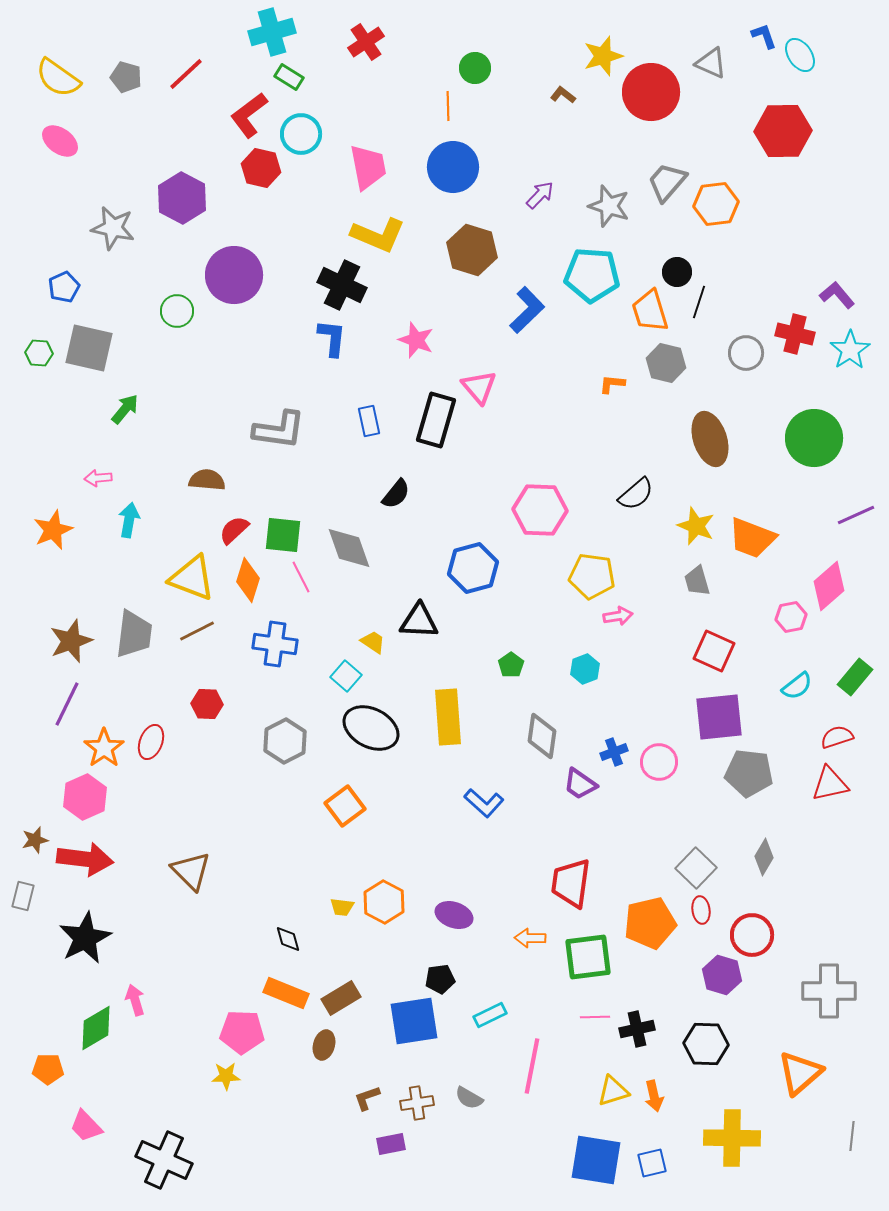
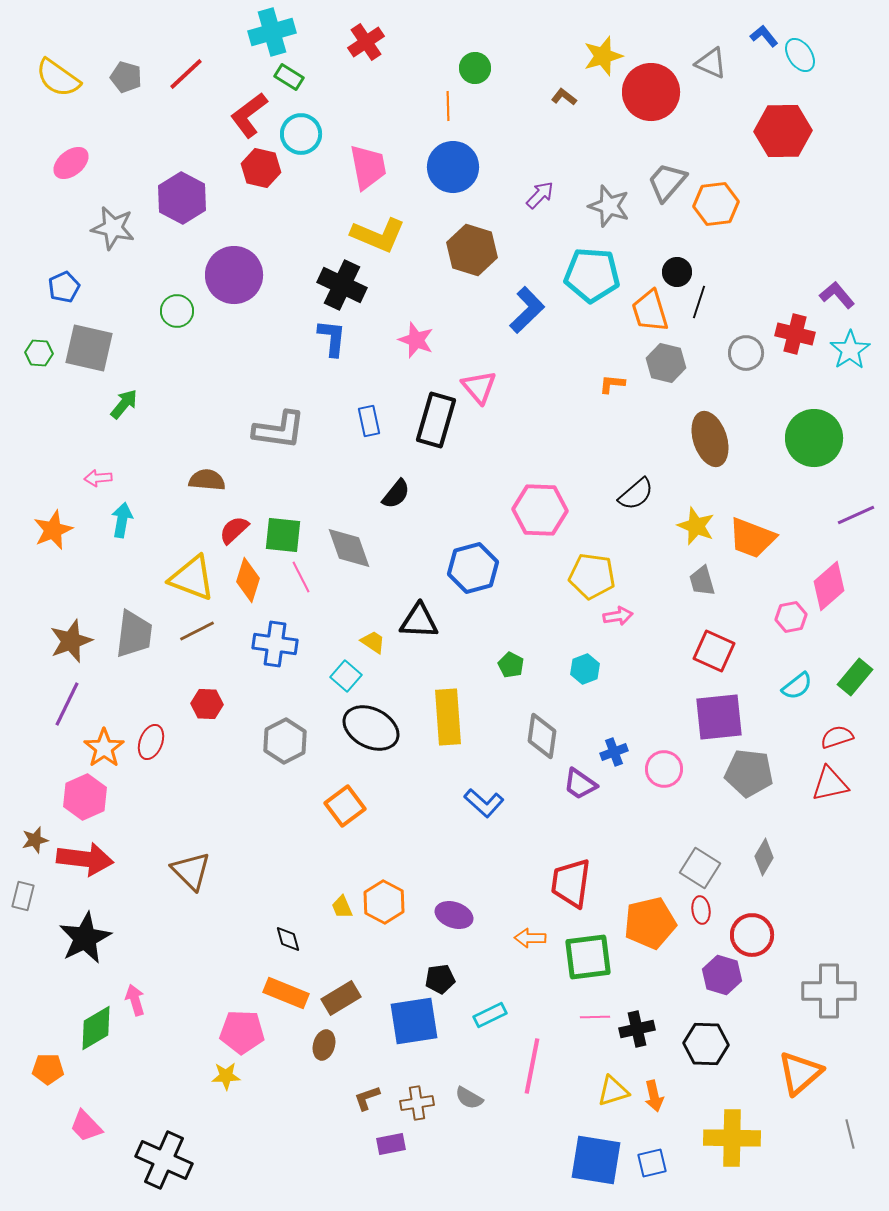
blue L-shape at (764, 36): rotated 20 degrees counterclockwise
brown L-shape at (563, 95): moved 1 px right, 2 px down
pink ellipse at (60, 141): moved 11 px right, 22 px down; rotated 75 degrees counterclockwise
green arrow at (125, 409): moved 1 px left, 5 px up
cyan arrow at (129, 520): moved 7 px left
gray trapezoid at (697, 581): moved 5 px right
green pentagon at (511, 665): rotated 10 degrees counterclockwise
pink circle at (659, 762): moved 5 px right, 7 px down
gray square at (696, 868): moved 4 px right; rotated 12 degrees counterclockwise
yellow trapezoid at (342, 907): rotated 60 degrees clockwise
gray line at (852, 1136): moved 2 px left, 2 px up; rotated 20 degrees counterclockwise
